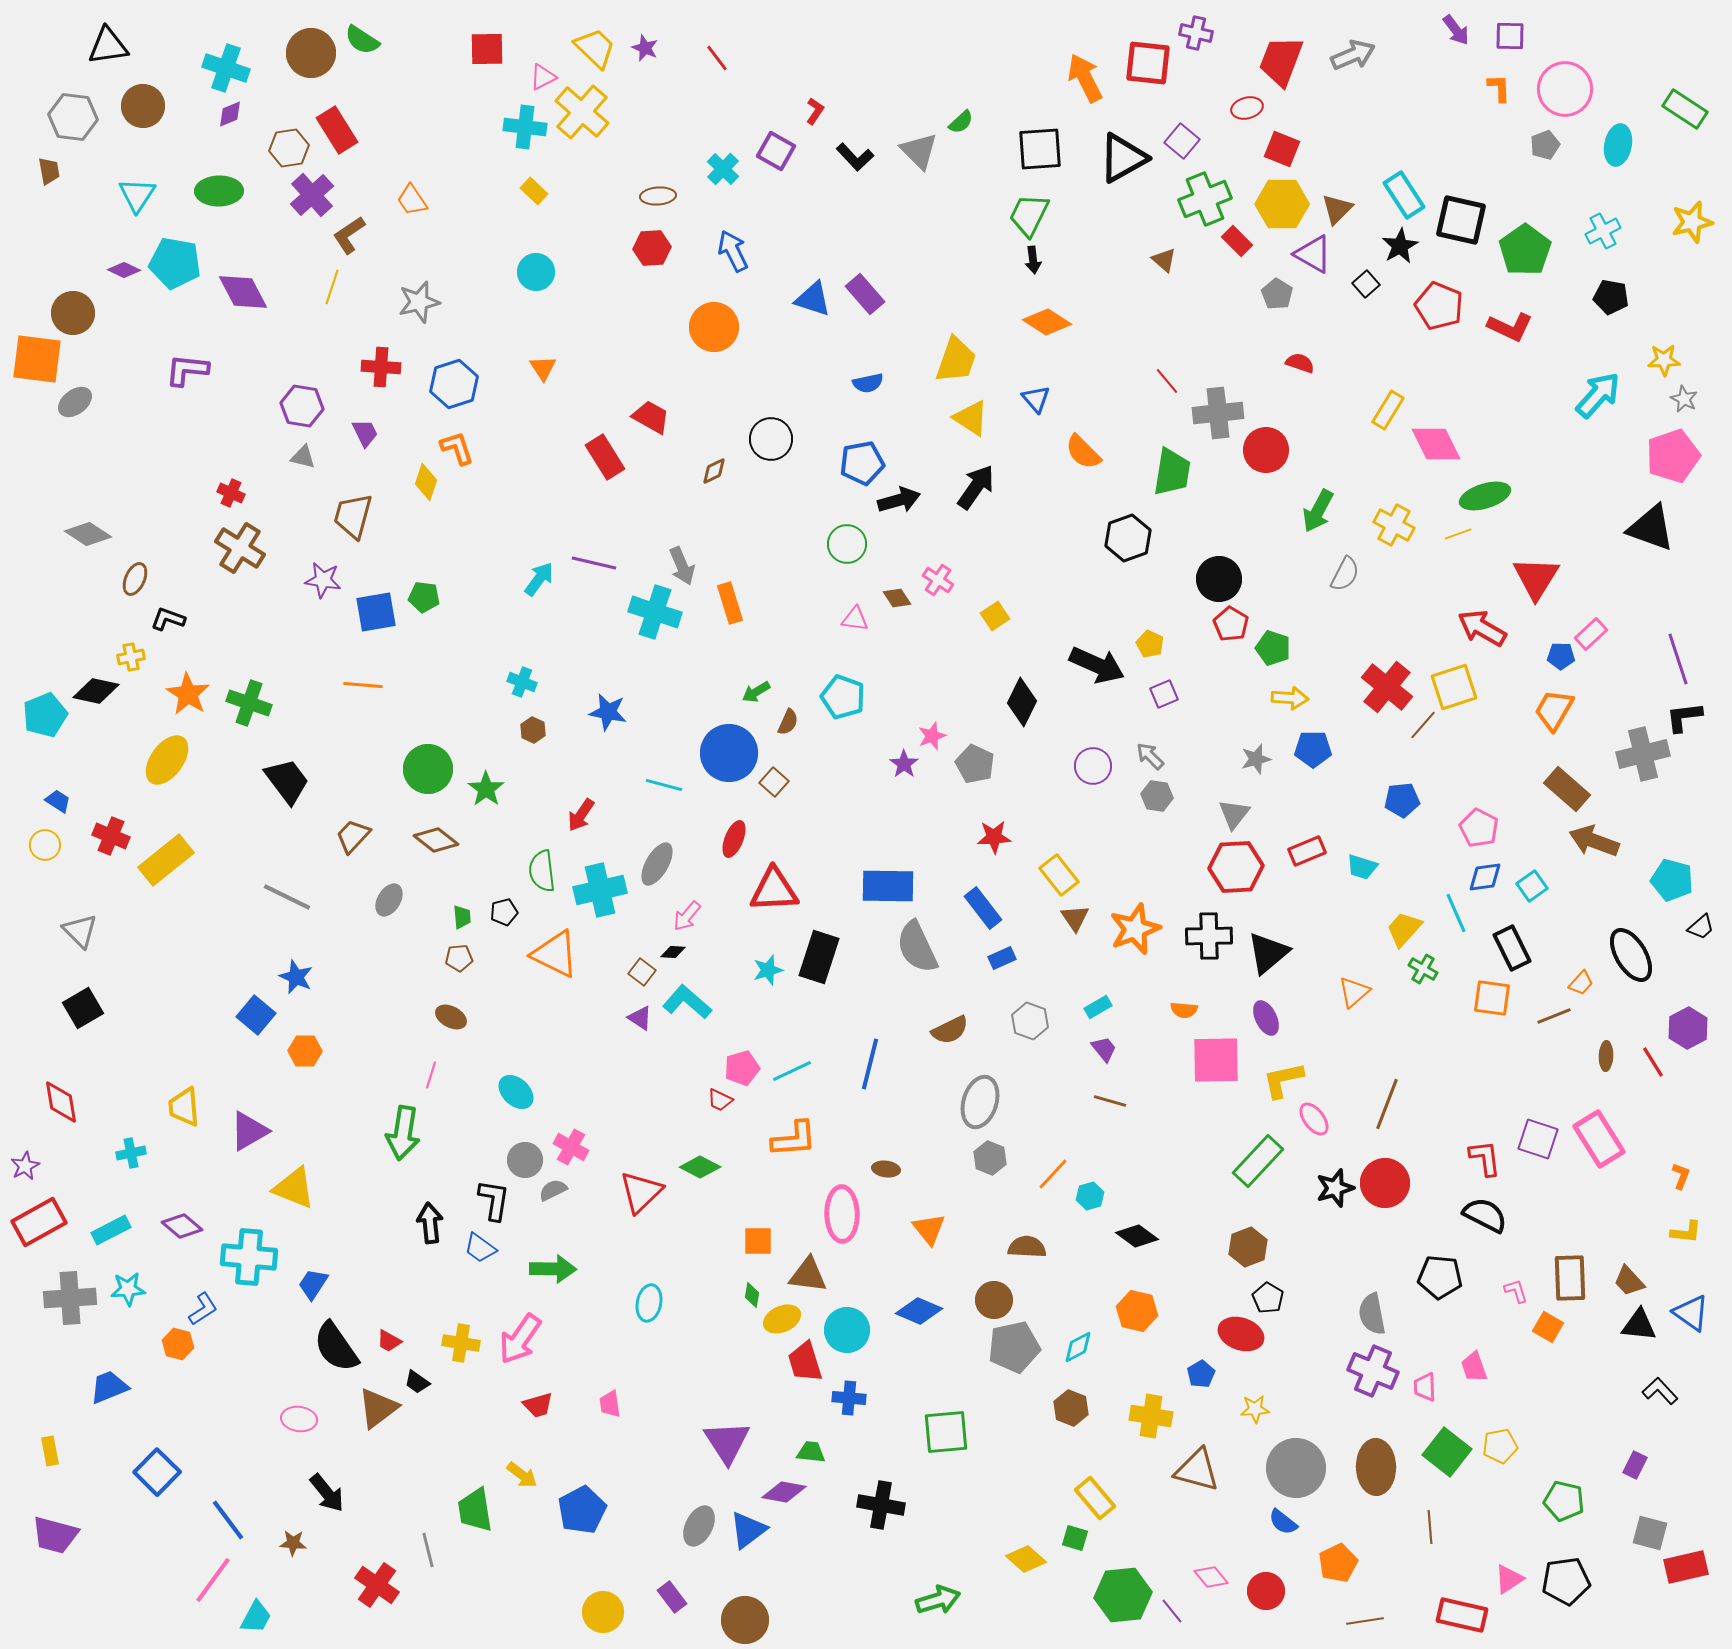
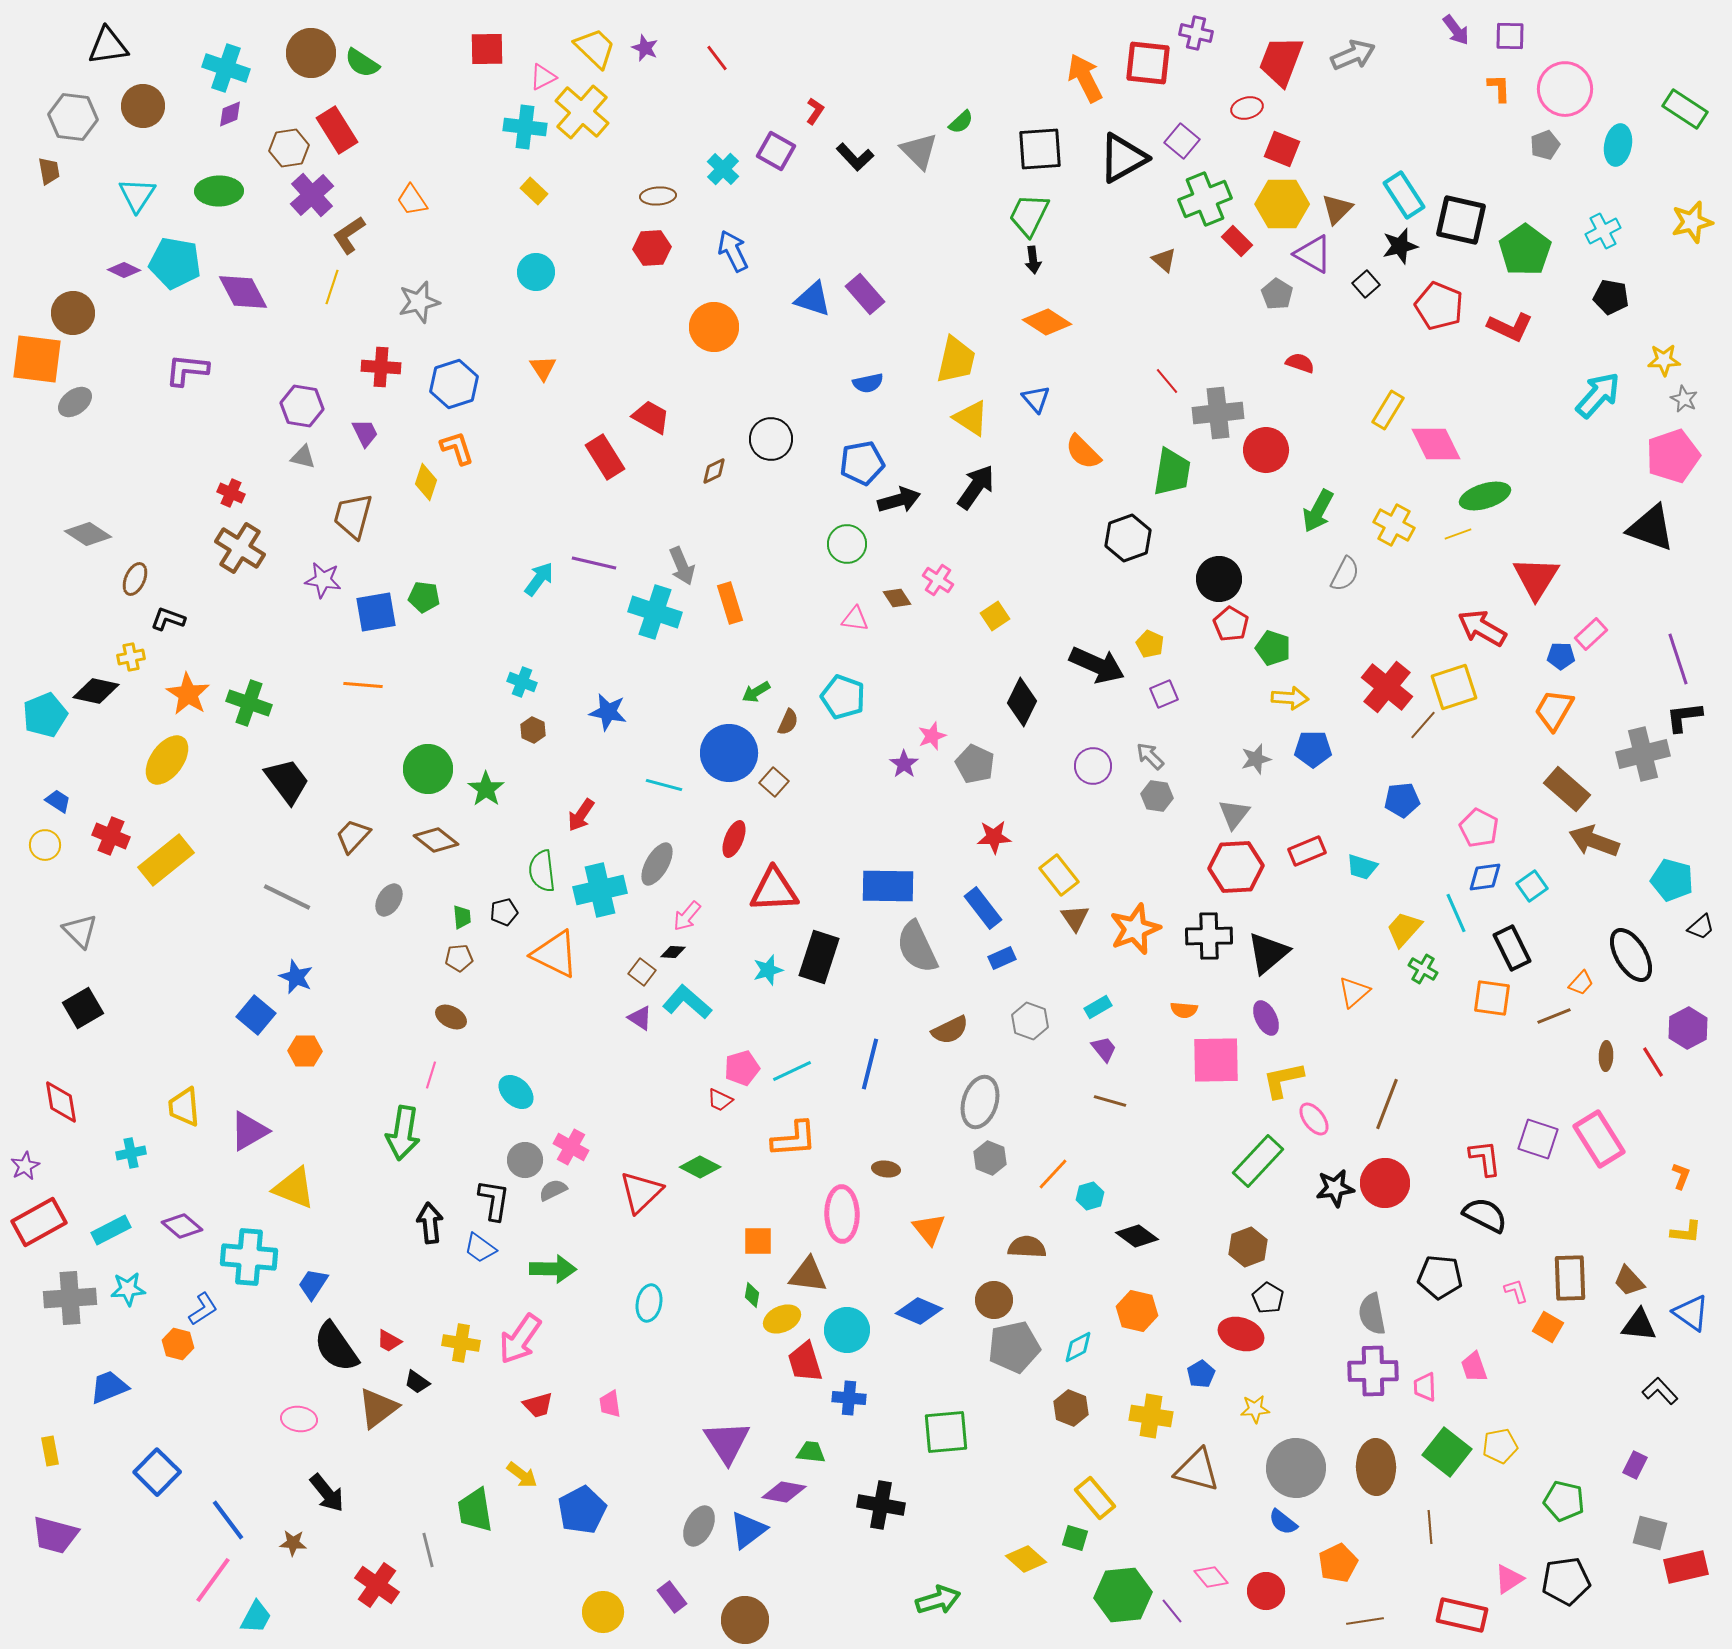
green semicircle at (362, 40): moved 23 px down
black star at (1400, 246): rotated 15 degrees clockwise
yellow trapezoid at (956, 360): rotated 6 degrees counterclockwise
black star at (1335, 1188): rotated 9 degrees clockwise
purple cross at (1373, 1371): rotated 24 degrees counterclockwise
